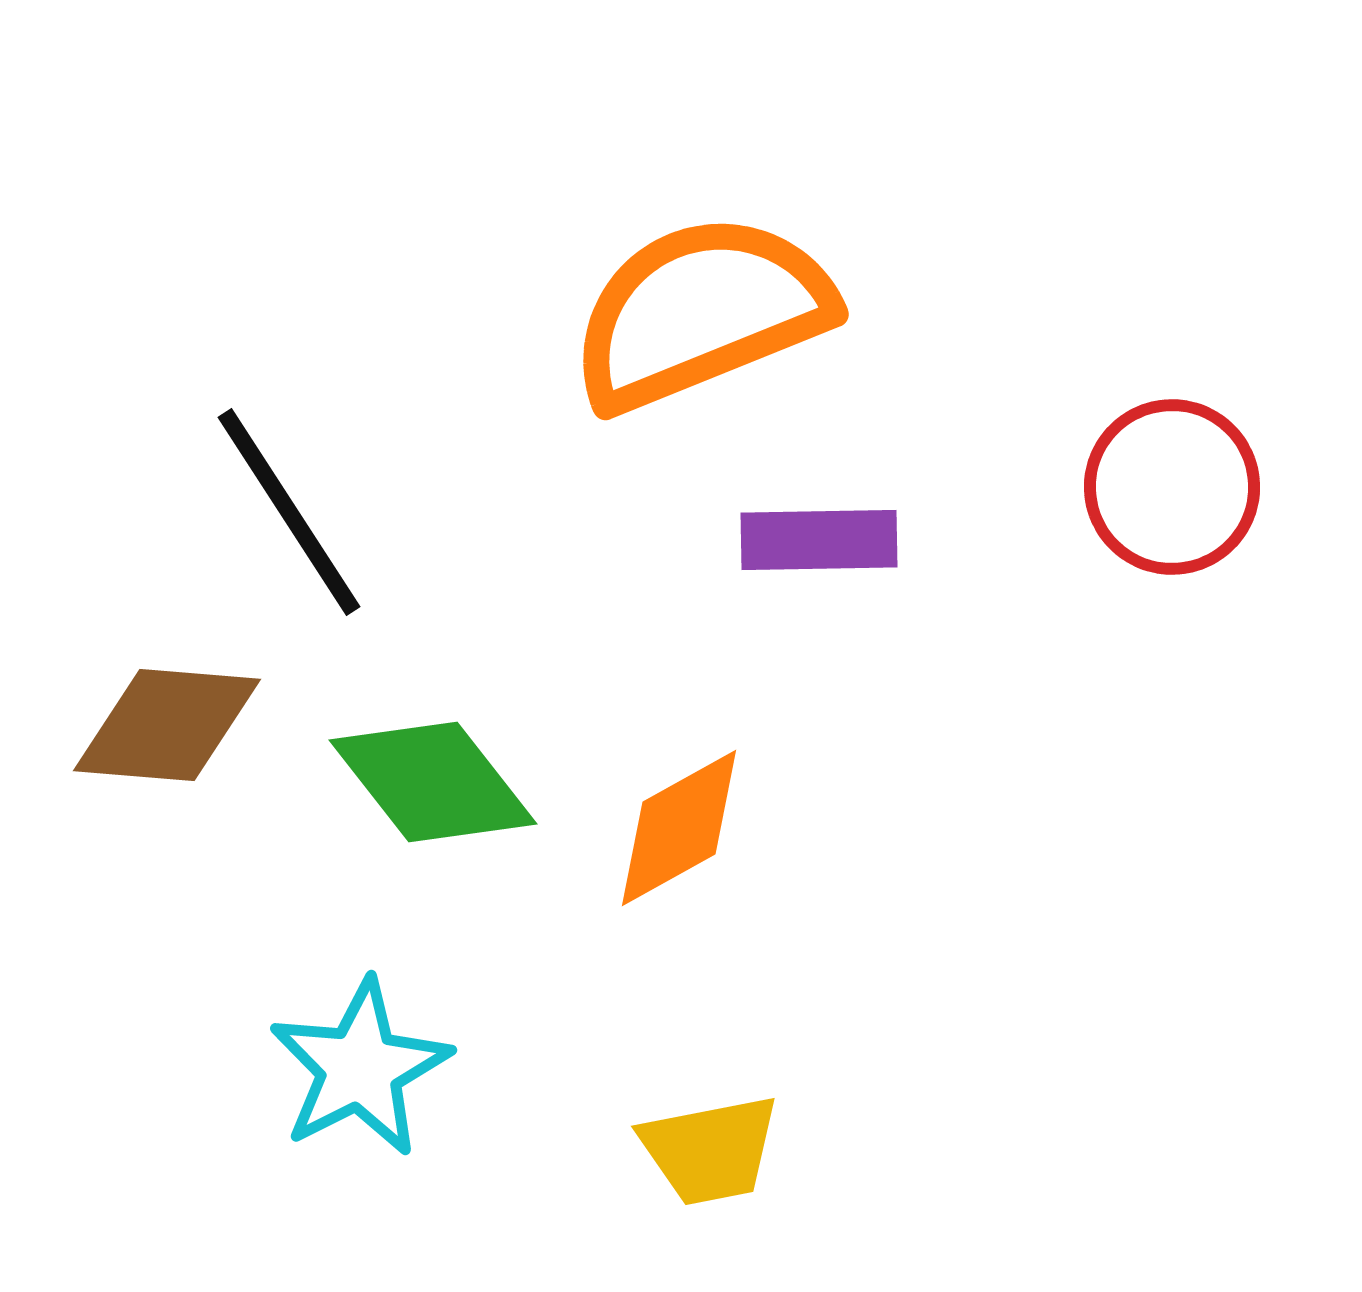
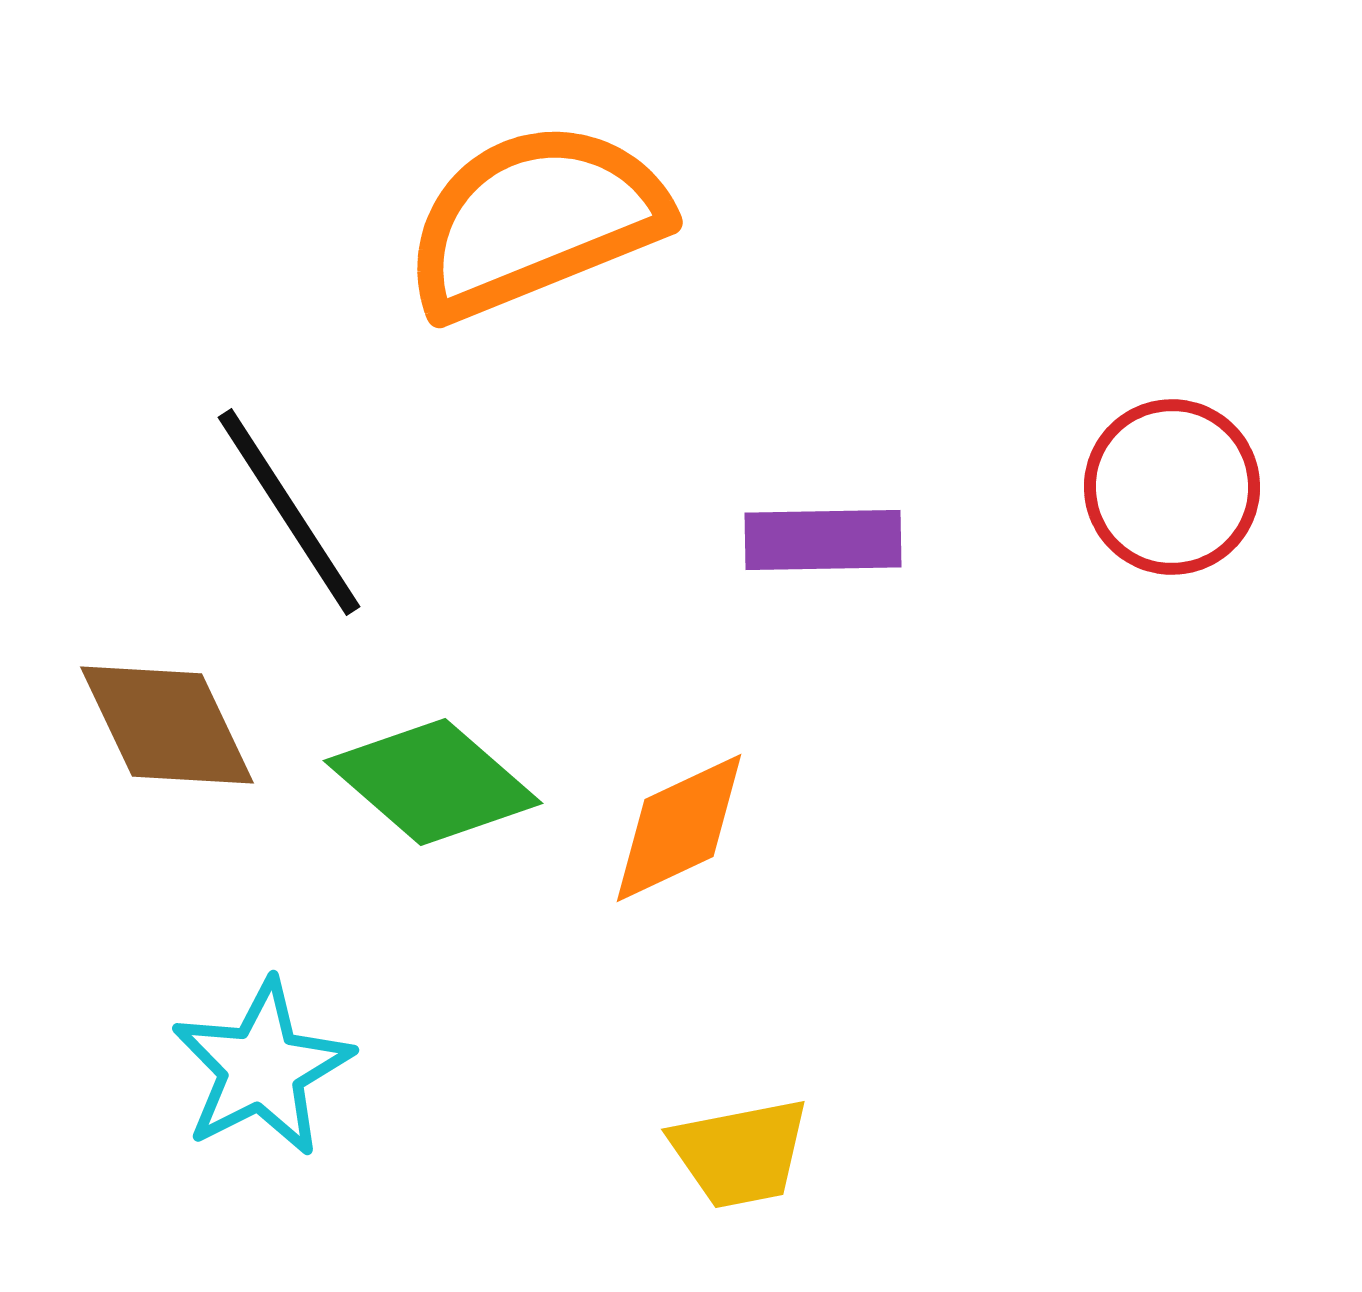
orange semicircle: moved 166 px left, 92 px up
purple rectangle: moved 4 px right
brown diamond: rotated 60 degrees clockwise
green diamond: rotated 11 degrees counterclockwise
orange diamond: rotated 4 degrees clockwise
cyan star: moved 98 px left
yellow trapezoid: moved 30 px right, 3 px down
